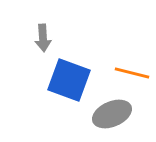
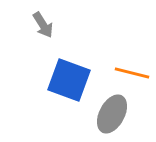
gray arrow: moved 13 px up; rotated 28 degrees counterclockwise
gray ellipse: rotated 39 degrees counterclockwise
